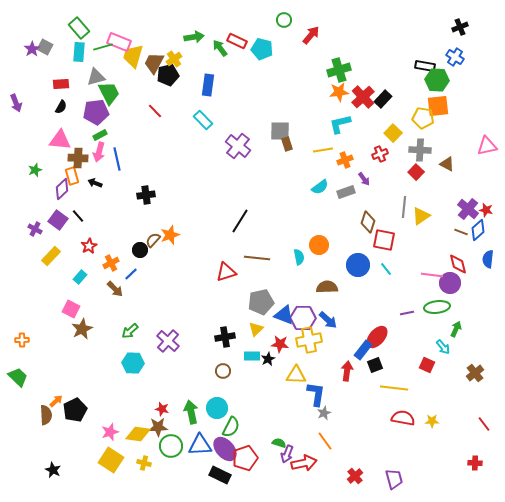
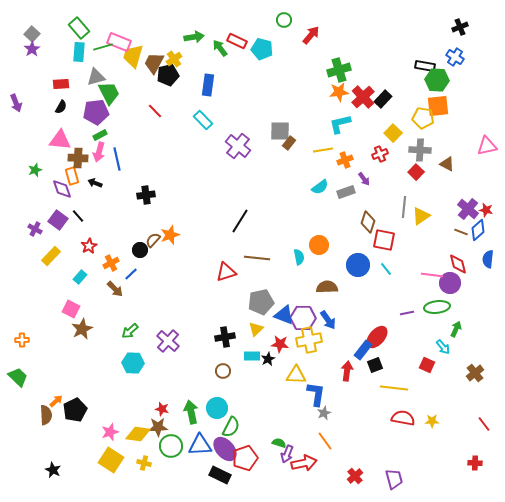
gray square at (45, 47): moved 13 px left, 13 px up; rotated 14 degrees clockwise
brown rectangle at (287, 144): moved 2 px right, 1 px up; rotated 56 degrees clockwise
purple diamond at (62, 189): rotated 65 degrees counterclockwise
blue arrow at (328, 320): rotated 12 degrees clockwise
